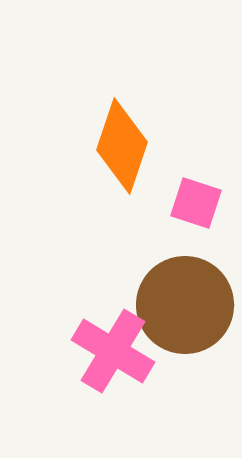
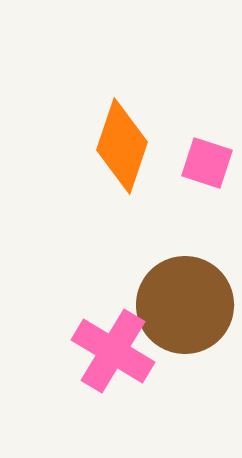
pink square: moved 11 px right, 40 px up
